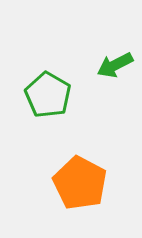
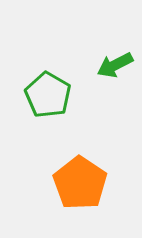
orange pentagon: rotated 6 degrees clockwise
